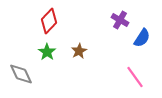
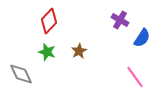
green star: rotated 18 degrees counterclockwise
